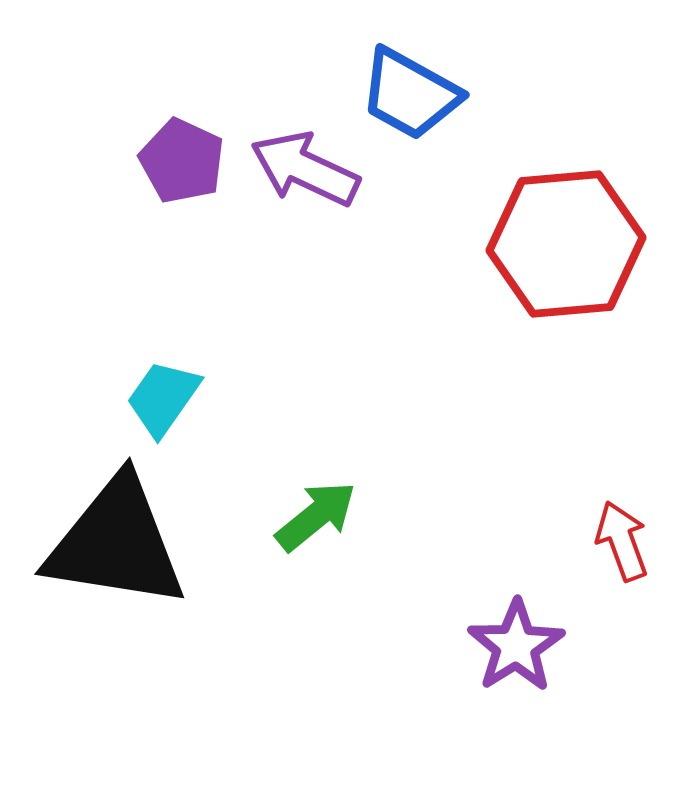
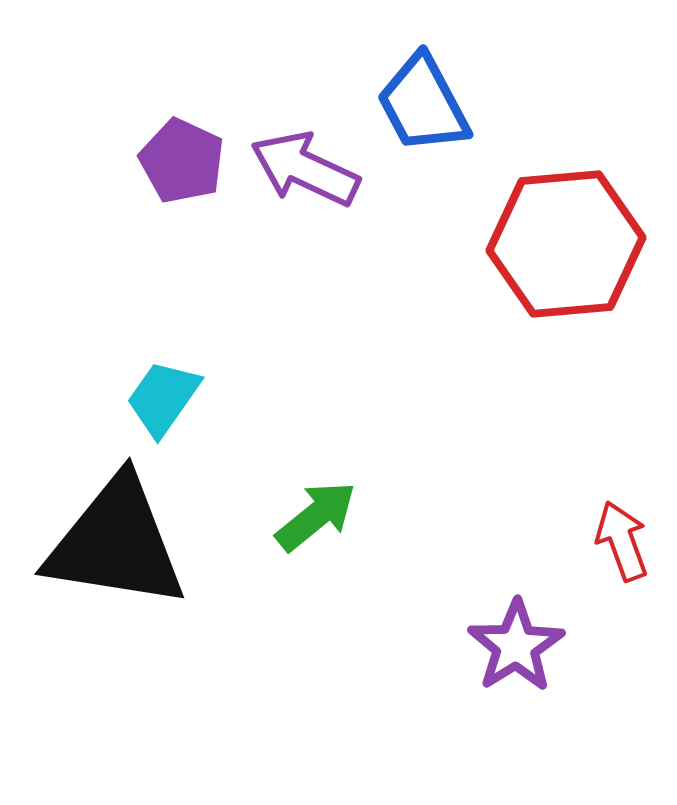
blue trapezoid: moved 13 px right, 10 px down; rotated 33 degrees clockwise
